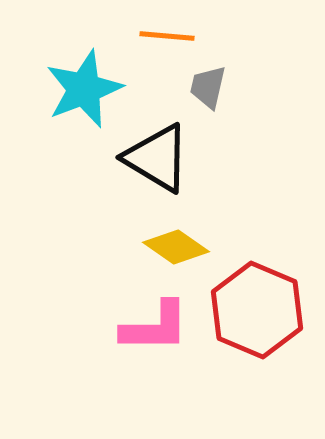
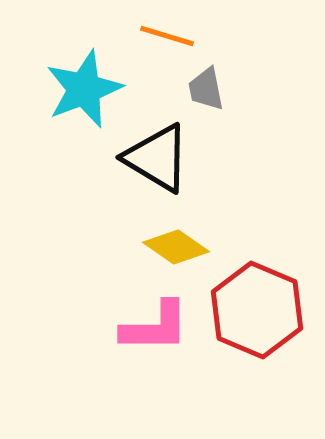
orange line: rotated 12 degrees clockwise
gray trapezoid: moved 2 px left, 2 px down; rotated 24 degrees counterclockwise
